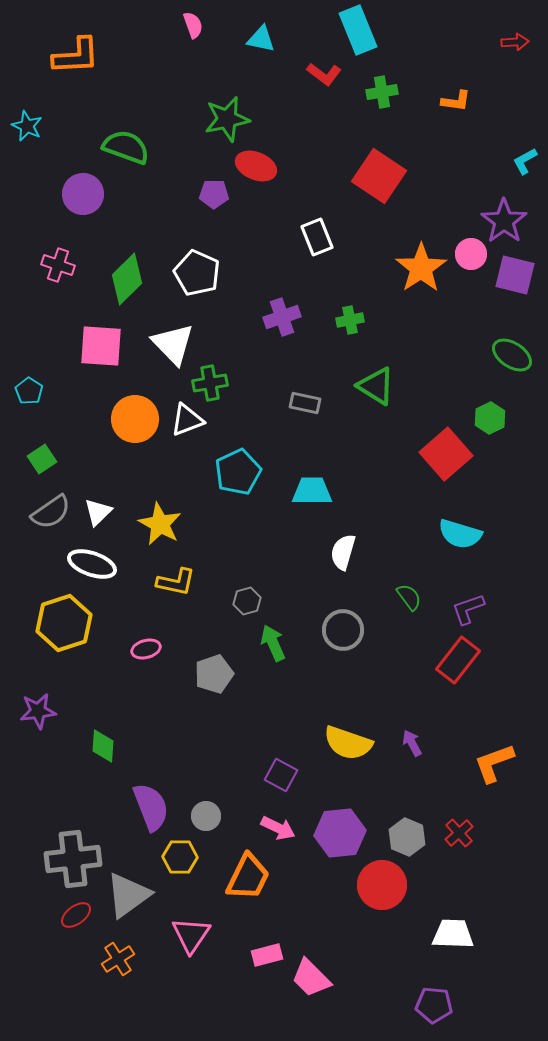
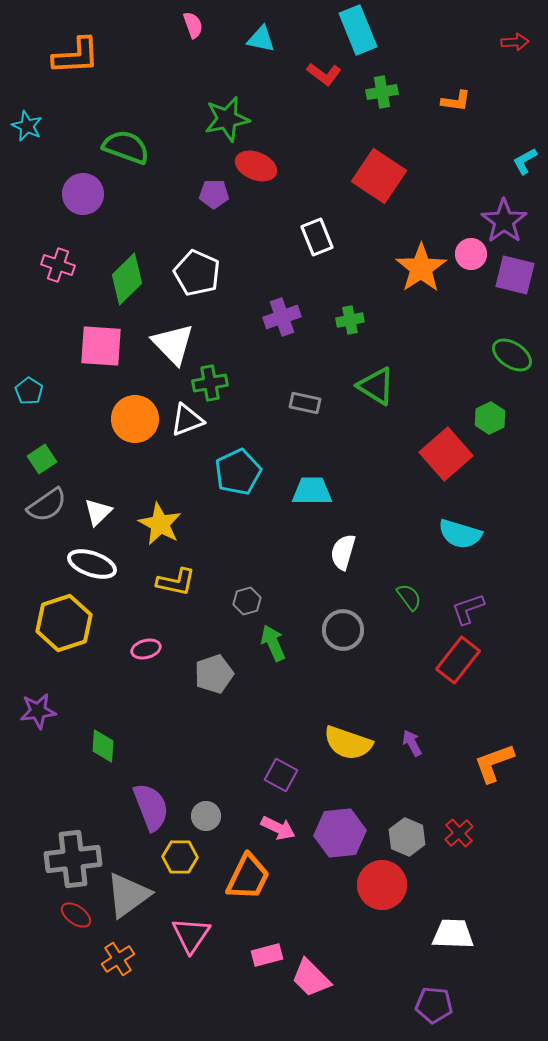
gray semicircle at (51, 512): moved 4 px left, 7 px up
red ellipse at (76, 915): rotated 72 degrees clockwise
